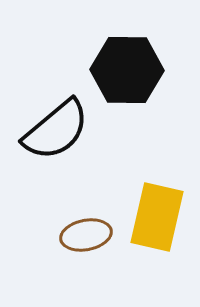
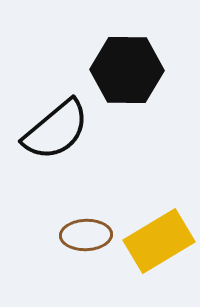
yellow rectangle: moved 2 px right, 24 px down; rotated 46 degrees clockwise
brown ellipse: rotated 9 degrees clockwise
